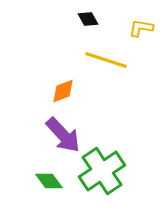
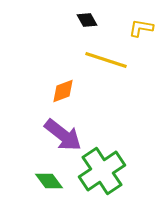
black diamond: moved 1 px left, 1 px down
purple arrow: rotated 9 degrees counterclockwise
